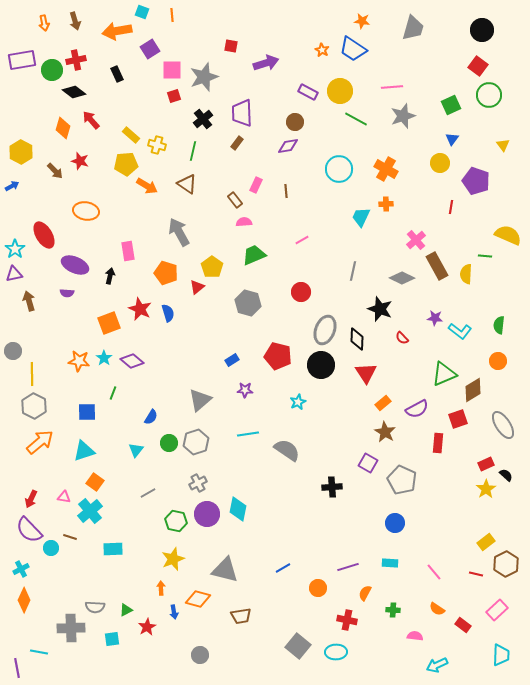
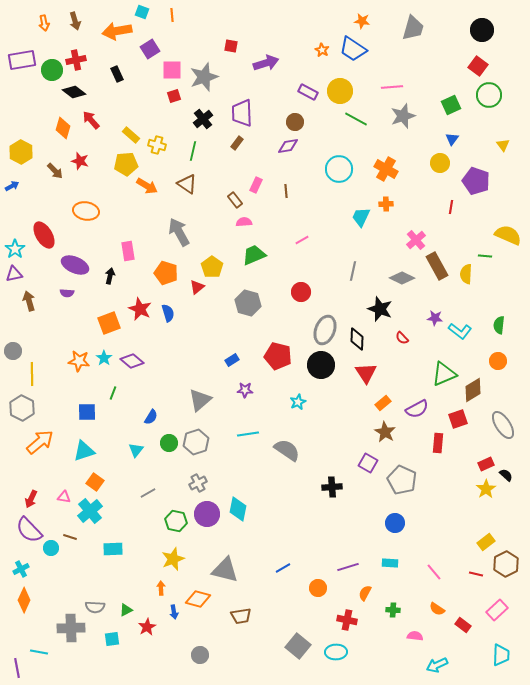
gray hexagon at (34, 406): moved 12 px left, 2 px down
